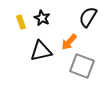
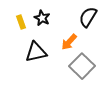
black triangle: moved 5 px left, 1 px down
gray square: rotated 25 degrees clockwise
